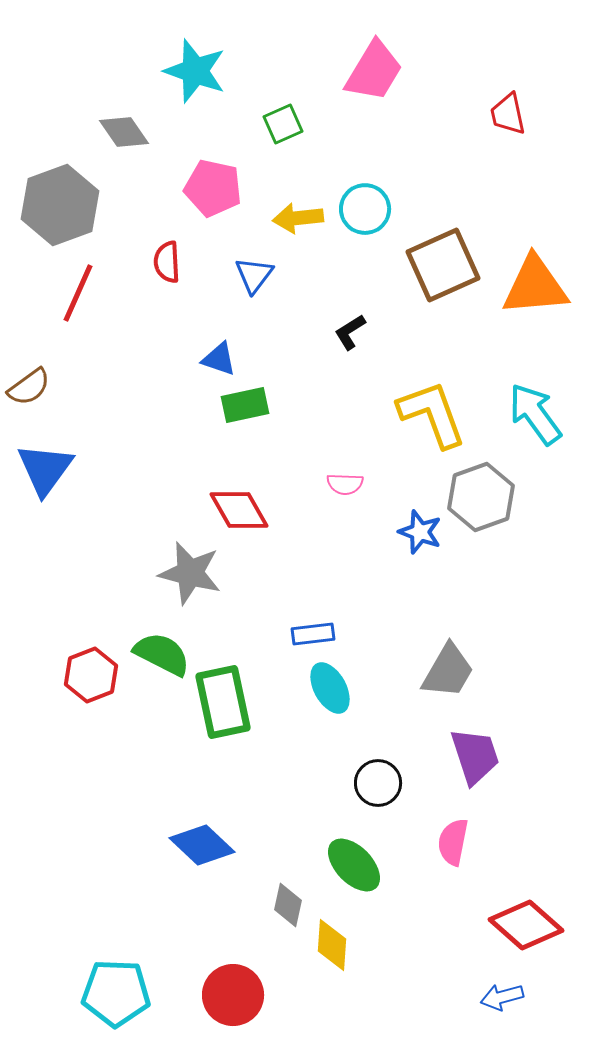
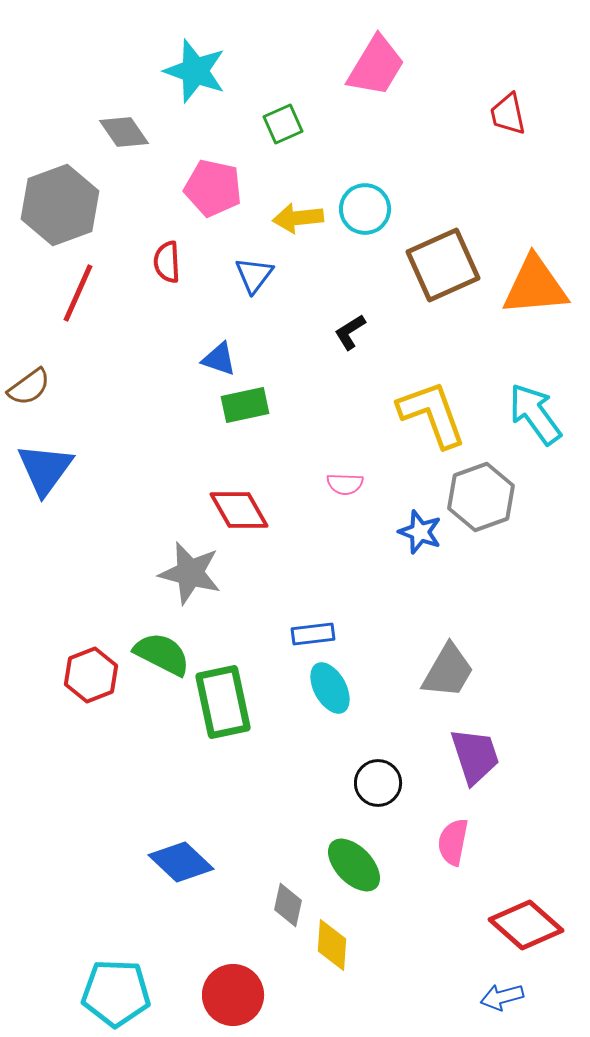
pink trapezoid at (374, 71): moved 2 px right, 5 px up
blue diamond at (202, 845): moved 21 px left, 17 px down
